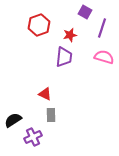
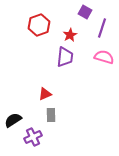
red star: rotated 16 degrees counterclockwise
purple trapezoid: moved 1 px right
red triangle: rotated 48 degrees counterclockwise
